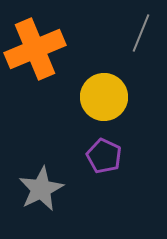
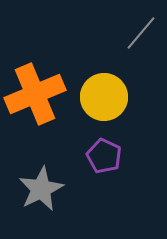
gray line: rotated 18 degrees clockwise
orange cross: moved 45 px down
